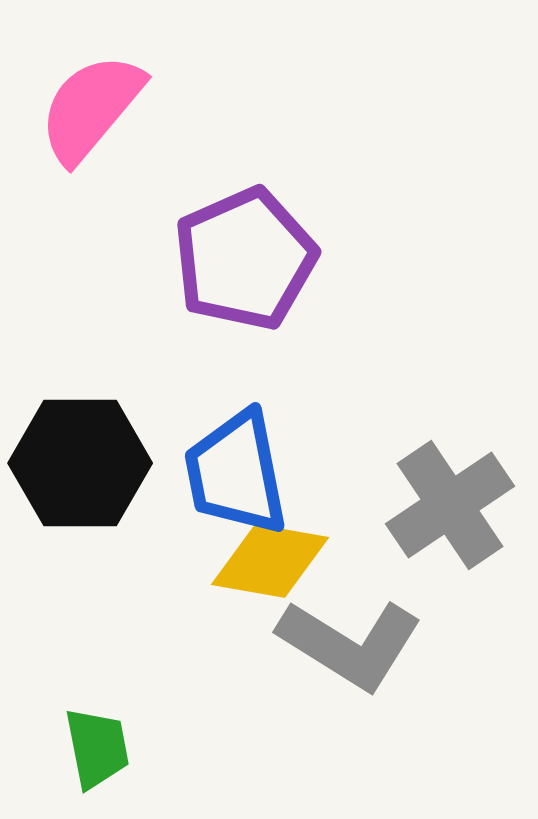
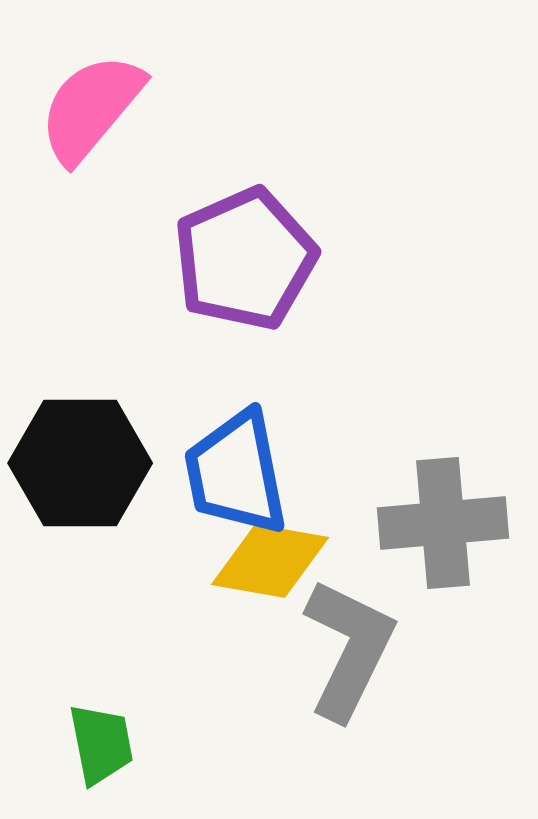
gray cross: moved 7 px left, 18 px down; rotated 29 degrees clockwise
gray L-shape: moved 1 px left, 5 px down; rotated 96 degrees counterclockwise
green trapezoid: moved 4 px right, 4 px up
